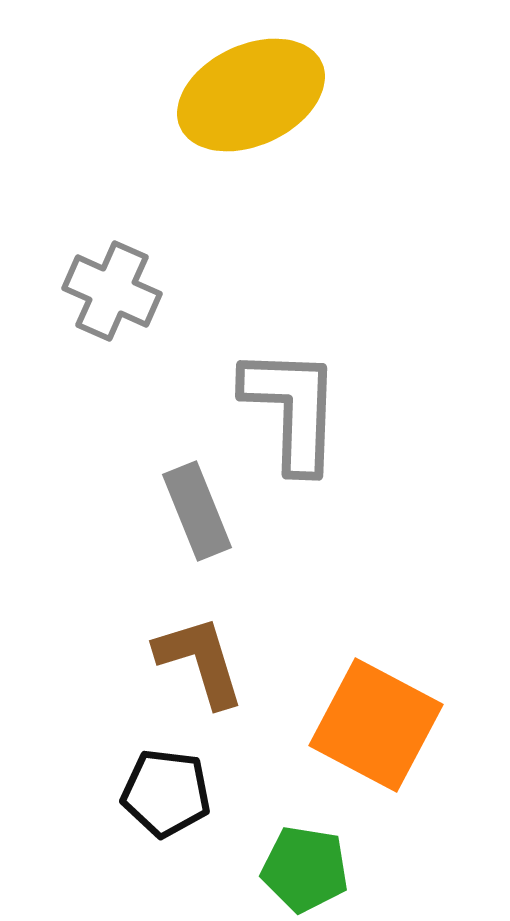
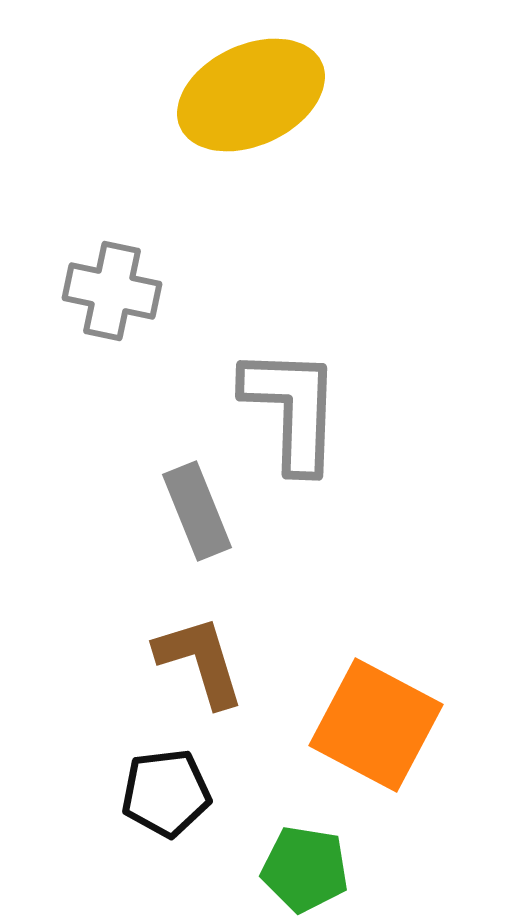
gray cross: rotated 12 degrees counterclockwise
black pentagon: rotated 14 degrees counterclockwise
